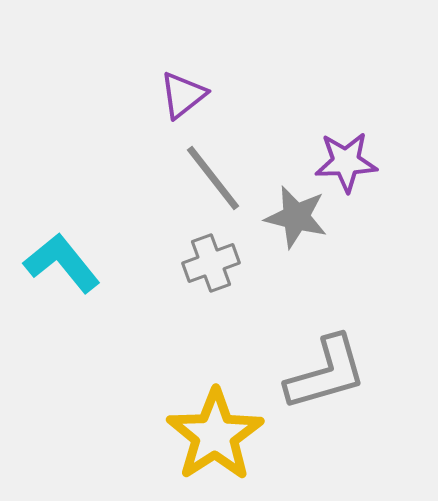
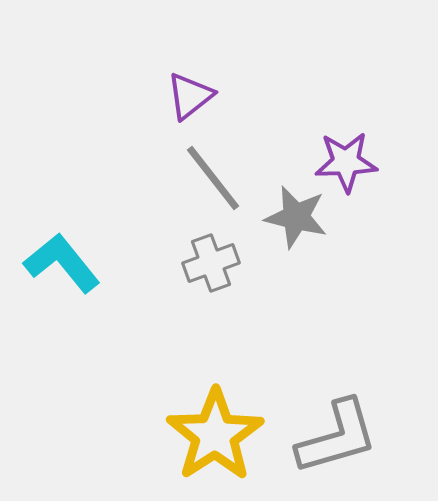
purple triangle: moved 7 px right, 1 px down
gray L-shape: moved 11 px right, 64 px down
